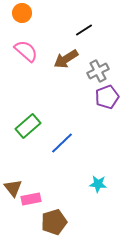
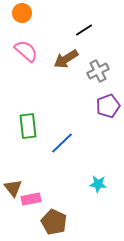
purple pentagon: moved 1 px right, 9 px down
green rectangle: rotated 55 degrees counterclockwise
brown pentagon: rotated 30 degrees counterclockwise
